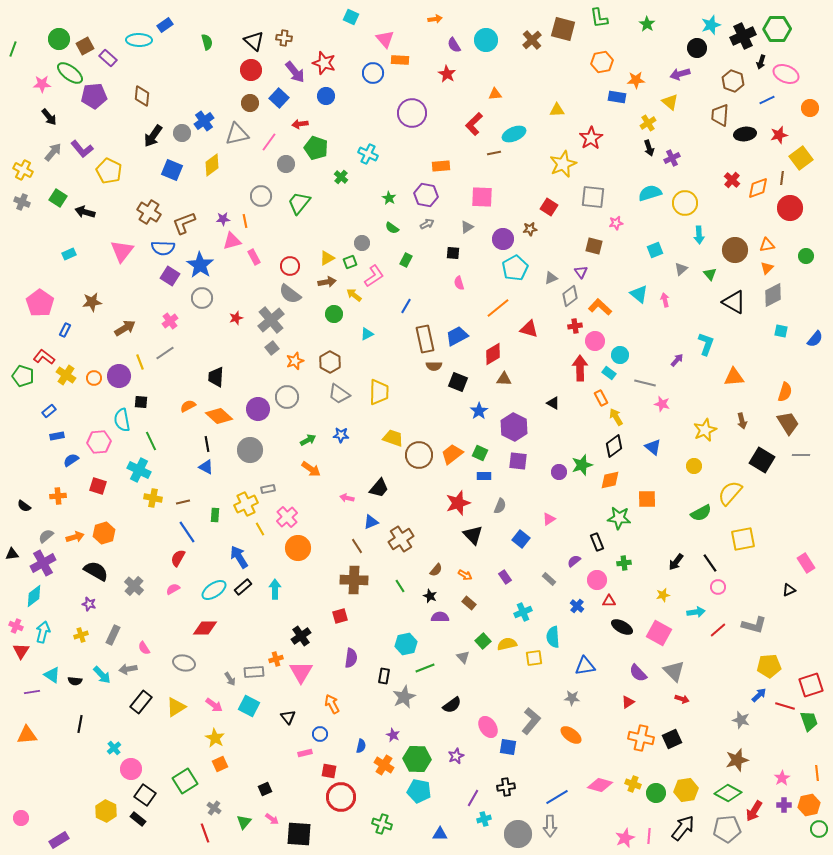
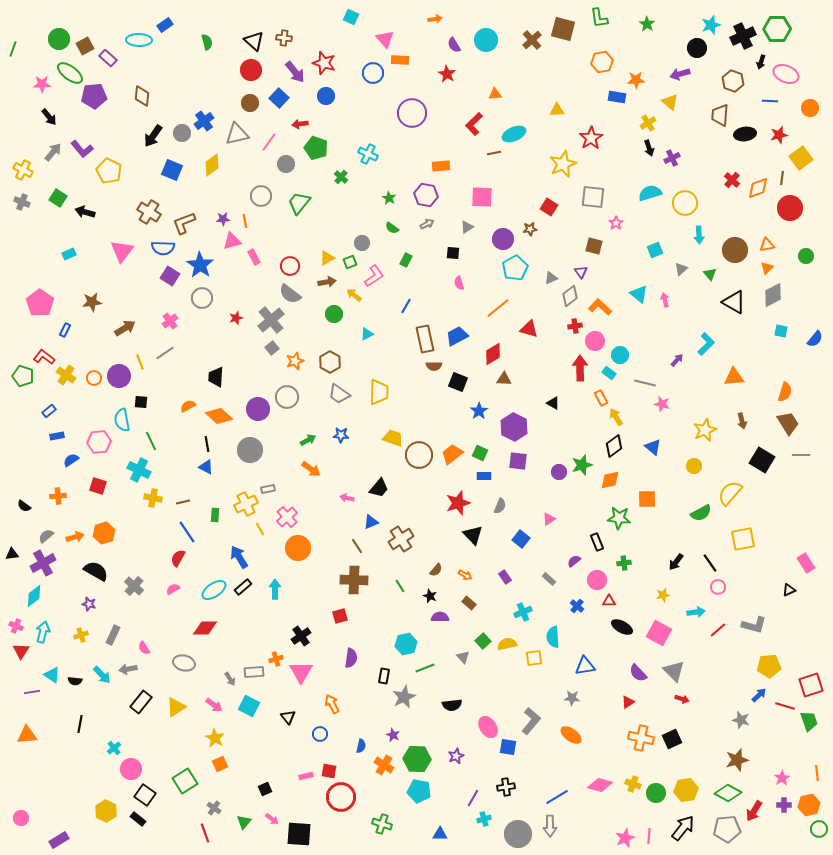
blue line at (767, 100): moved 3 px right, 1 px down; rotated 28 degrees clockwise
pink star at (616, 223): rotated 24 degrees counterclockwise
cyan L-shape at (706, 344): rotated 25 degrees clockwise
black semicircle at (452, 705): rotated 30 degrees clockwise
pink rectangle at (305, 753): moved 1 px right, 23 px down
